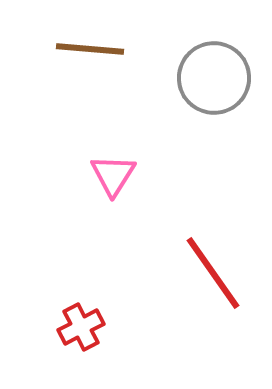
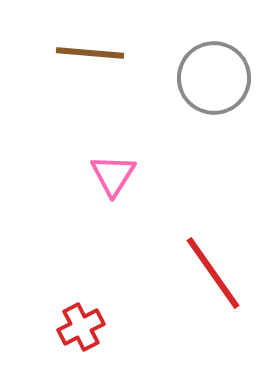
brown line: moved 4 px down
